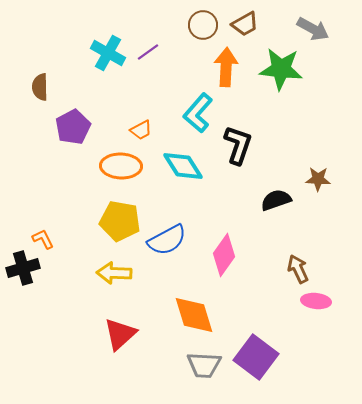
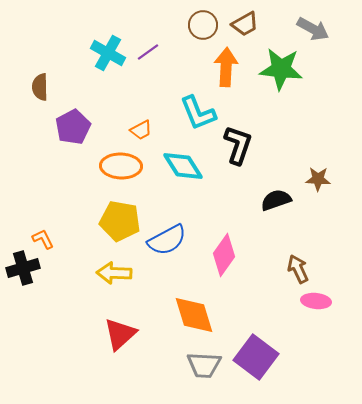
cyan L-shape: rotated 63 degrees counterclockwise
